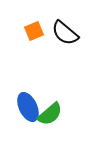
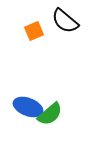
black semicircle: moved 12 px up
blue ellipse: rotated 44 degrees counterclockwise
